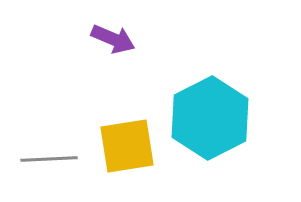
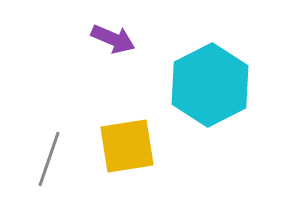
cyan hexagon: moved 33 px up
gray line: rotated 68 degrees counterclockwise
